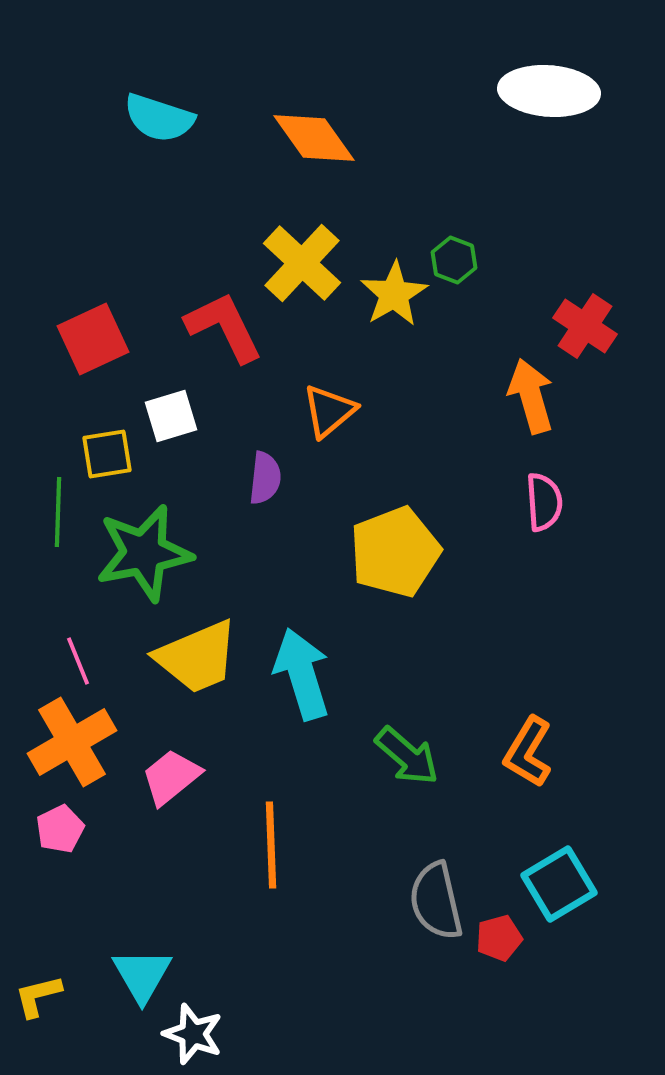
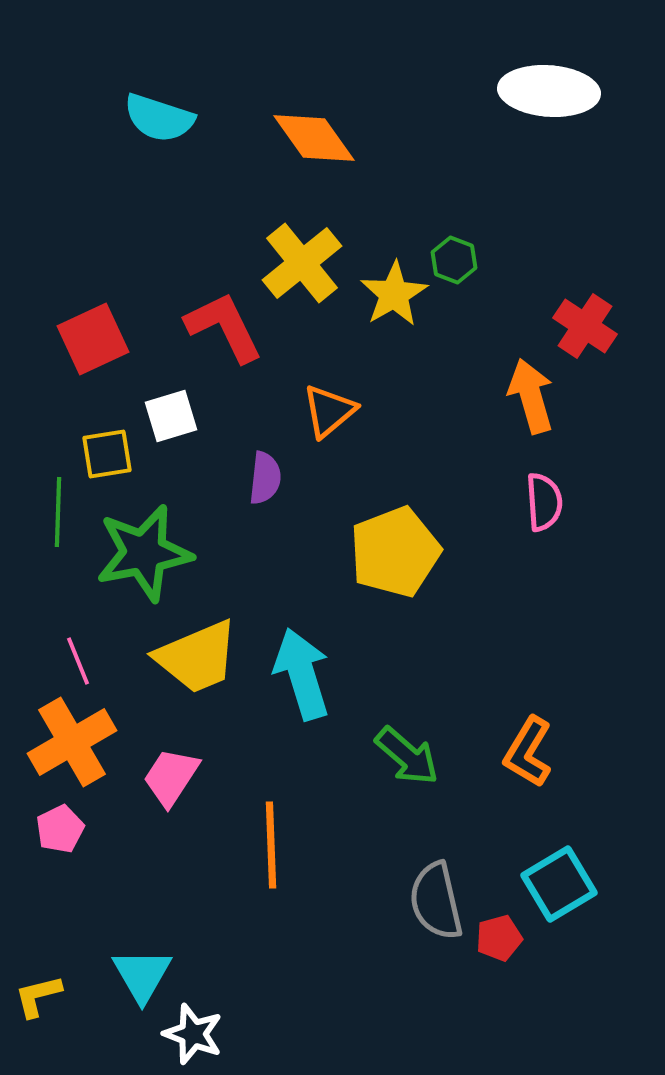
yellow cross: rotated 8 degrees clockwise
pink trapezoid: rotated 18 degrees counterclockwise
